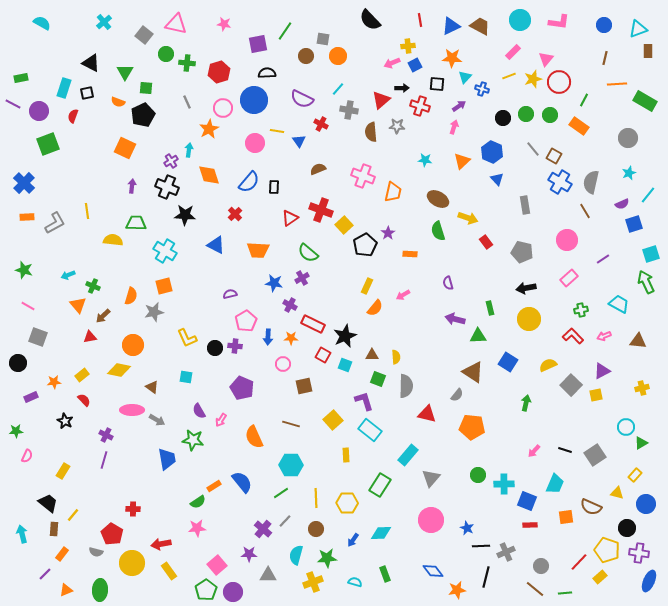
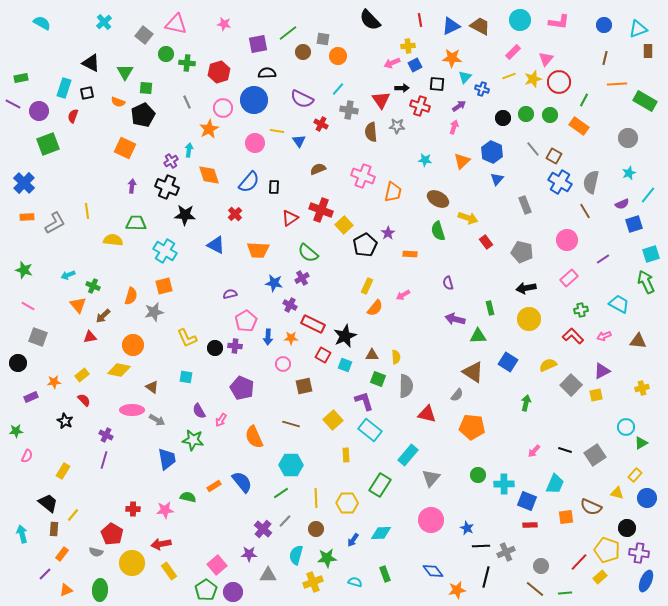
green line at (285, 31): moved 3 px right, 2 px down; rotated 18 degrees clockwise
brown circle at (306, 56): moved 3 px left, 4 px up
red triangle at (381, 100): rotated 24 degrees counterclockwise
blue triangle at (497, 179): rotated 24 degrees clockwise
gray rectangle at (525, 205): rotated 12 degrees counterclockwise
green semicircle at (198, 502): moved 10 px left, 5 px up; rotated 133 degrees counterclockwise
blue circle at (646, 504): moved 1 px right, 6 px up
pink star at (197, 528): moved 32 px left, 18 px up
blue ellipse at (649, 581): moved 3 px left
